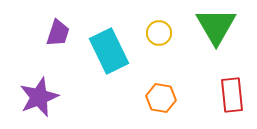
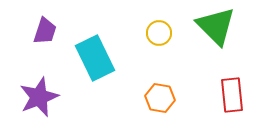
green triangle: rotated 15 degrees counterclockwise
purple trapezoid: moved 13 px left, 2 px up
cyan rectangle: moved 14 px left, 7 px down
orange hexagon: moved 1 px left
